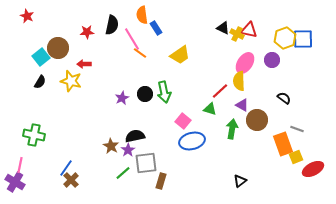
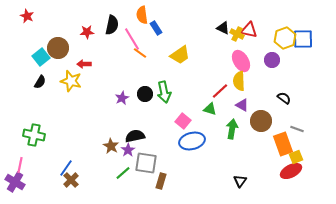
pink ellipse at (245, 63): moved 4 px left, 2 px up; rotated 65 degrees counterclockwise
brown circle at (257, 120): moved 4 px right, 1 px down
gray square at (146, 163): rotated 15 degrees clockwise
red ellipse at (313, 169): moved 22 px left, 2 px down
black triangle at (240, 181): rotated 16 degrees counterclockwise
